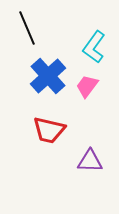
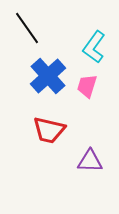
black line: rotated 12 degrees counterclockwise
pink trapezoid: rotated 20 degrees counterclockwise
